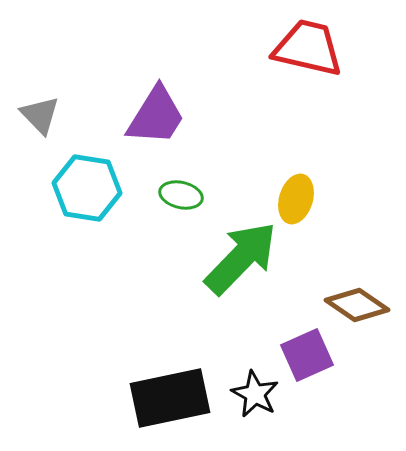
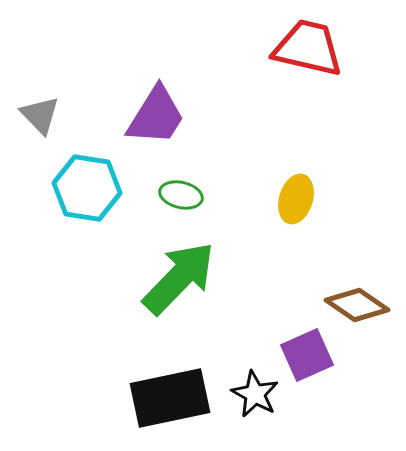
green arrow: moved 62 px left, 20 px down
